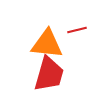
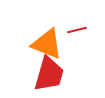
orange triangle: rotated 16 degrees clockwise
